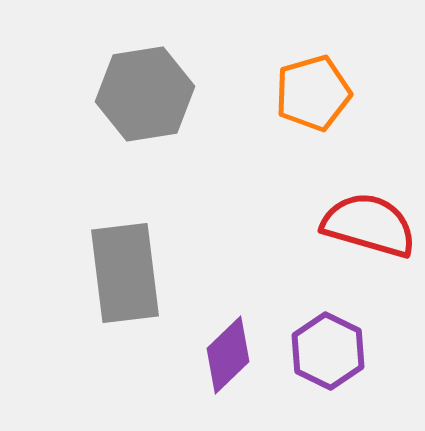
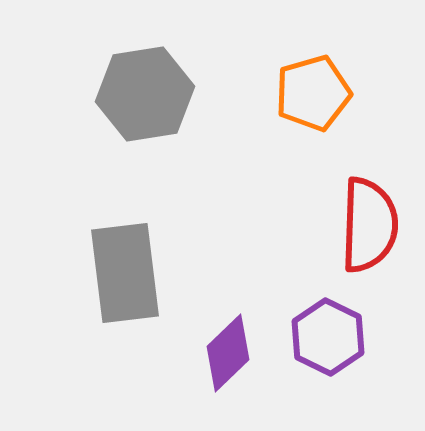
red semicircle: rotated 76 degrees clockwise
purple hexagon: moved 14 px up
purple diamond: moved 2 px up
